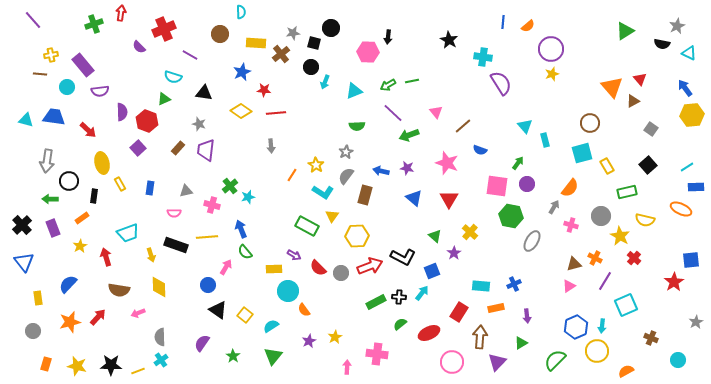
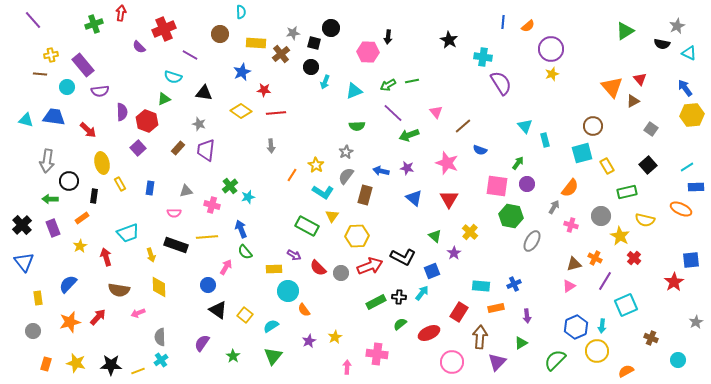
brown circle at (590, 123): moved 3 px right, 3 px down
yellow star at (77, 366): moved 1 px left, 3 px up
